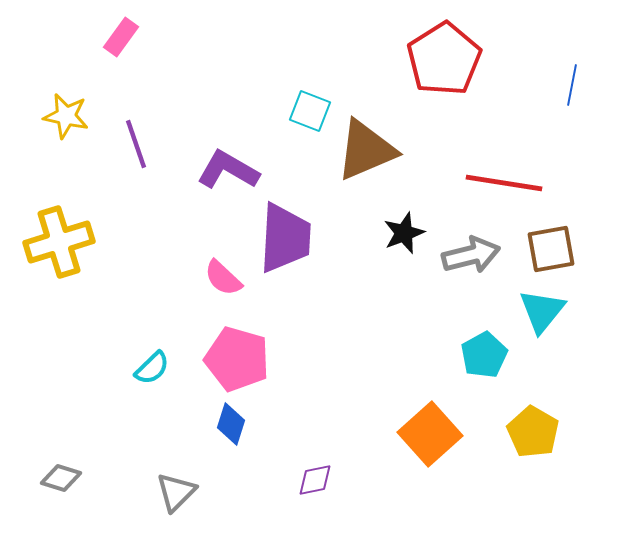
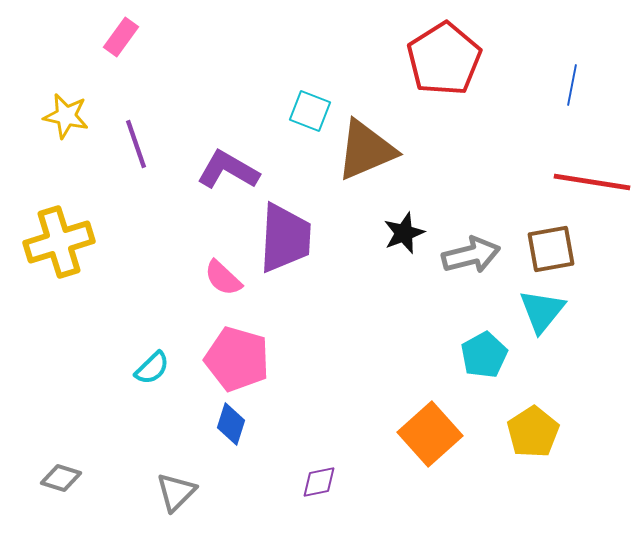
red line: moved 88 px right, 1 px up
yellow pentagon: rotated 9 degrees clockwise
purple diamond: moved 4 px right, 2 px down
